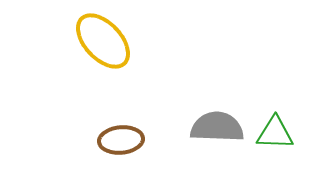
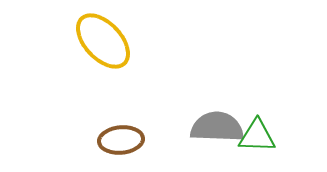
green triangle: moved 18 px left, 3 px down
